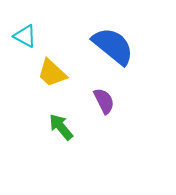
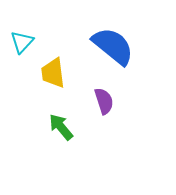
cyan triangle: moved 3 px left, 6 px down; rotated 45 degrees clockwise
yellow trapezoid: moved 1 px right; rotated 40 degrees clockwise
purple semicircle: rotated 8 degrees clockwise
